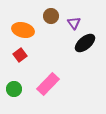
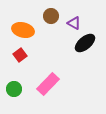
purple triangle: rotated 24 degrees counterclockwise
